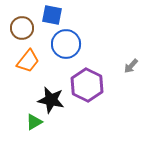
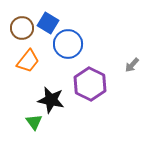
blue square: moved 4 px left, 8 px down; rotated 20 degrees clockwise
blue circle: moved 2 px right
gray arrow: moved 1 px right, 1 px up
purple hexagon: moved 3 px right, 1 px up
green triangle: rotated 36 degrees counterclockwise
